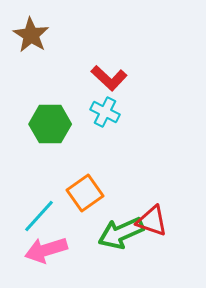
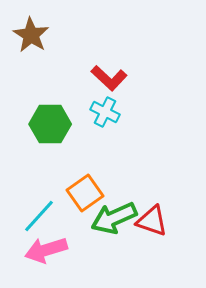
green arrow: moved 7 px left, 15 px up
